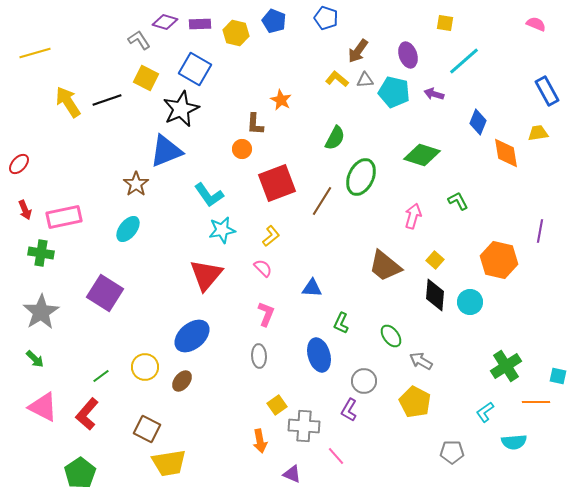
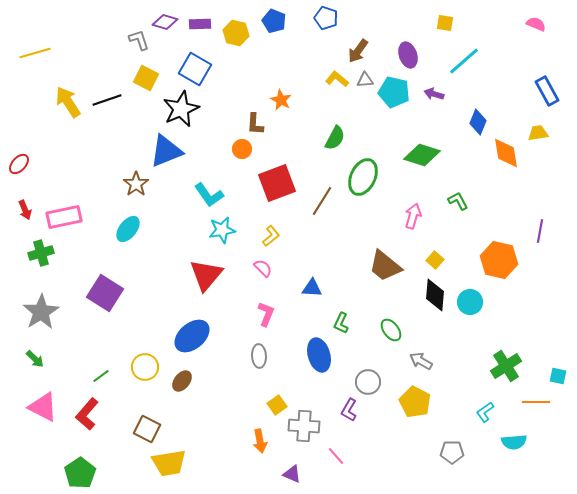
gray L-shape at (139, 40): rotated 15 degrees clockwise
green ellipse at (361, 177): moved 2 px right
green cross at (41, 253): rotated 25 degrees counterclockwise
green ellipse at (391, 336): moved 6 px up
gray circle at (364, 381): moved 4 px right, 1 px down
